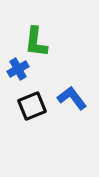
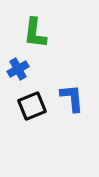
green L-shape: moved 1 px left, 9 px up
blue L-shape: rotated 32 degrees clockwise
